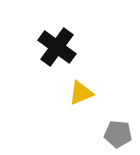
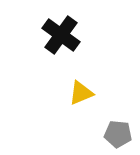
black cross: moved 4 px right, 12 px up
